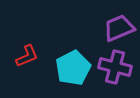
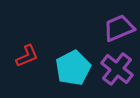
purple cross: moved 2 px right, 2 px down; rotated 24 degrees clockwise
